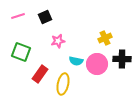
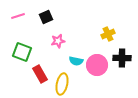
black square: moved 1 px right
yellow cross: moved 3 px right, 4 px up
green square: moved 1 px right
black cross: moved 1 px up
pink circle: moved 1 px down
red rectangle: rotated 66 degrees counterclockwise
yellow ellipse: moved 1 px left
